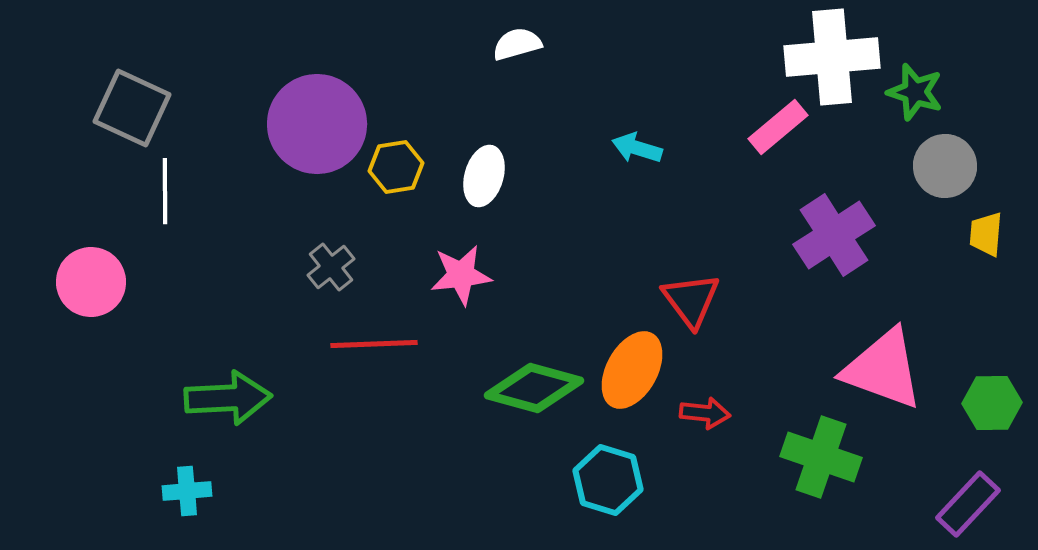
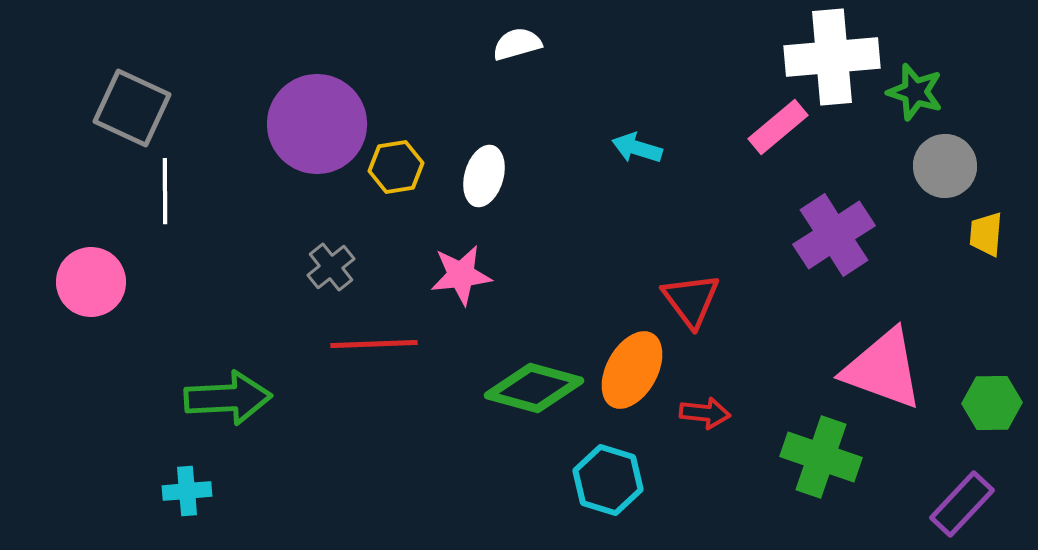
purple rectangle: moved 6 px left
